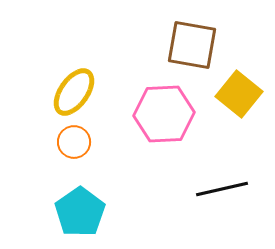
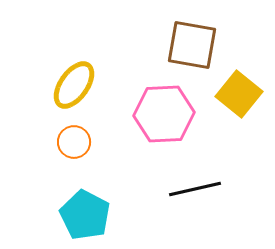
yellow ellipse: moved 7 px up
black line: moved 27 px left
cyan pentagon: moved 5 px right, 3 px down; rotated 9 degrees counterclockwise
